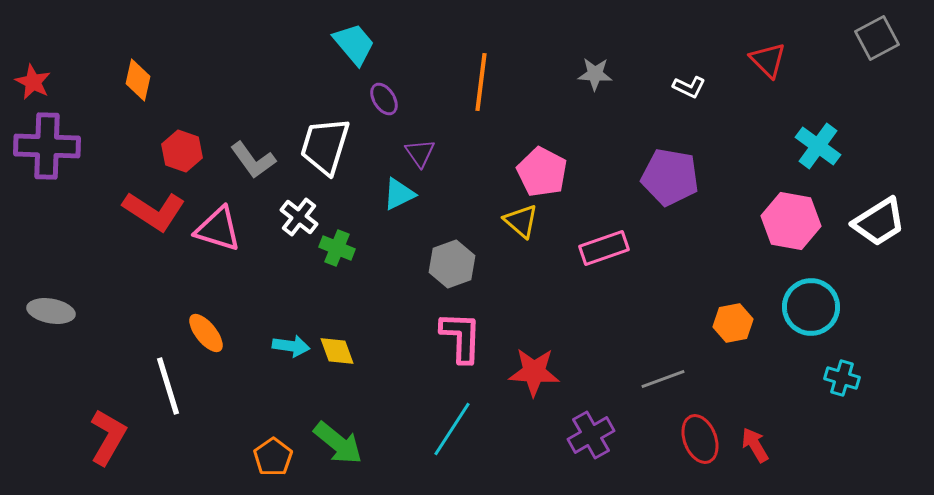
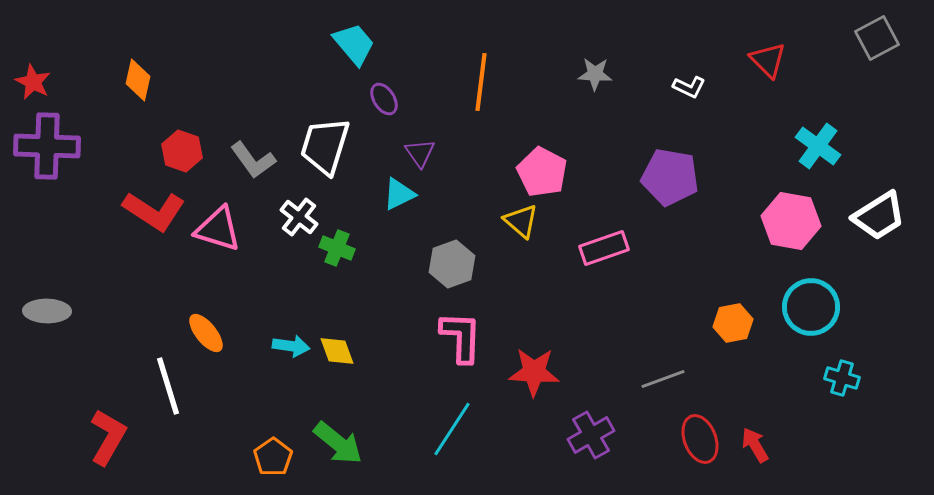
white trapezoid at (879, 222): moved 6 px up
gray ellipse at (51, 311): moved 4 px left; rotated 9 degrees counterclockwise
